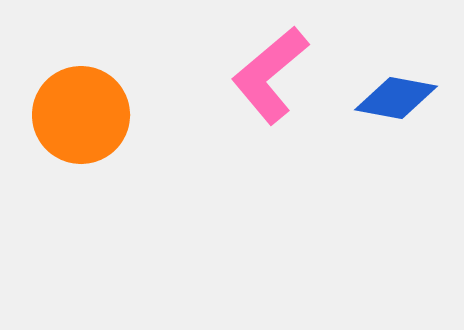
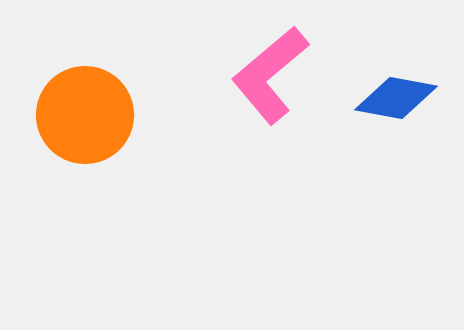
orange circle: moved 4 px right
